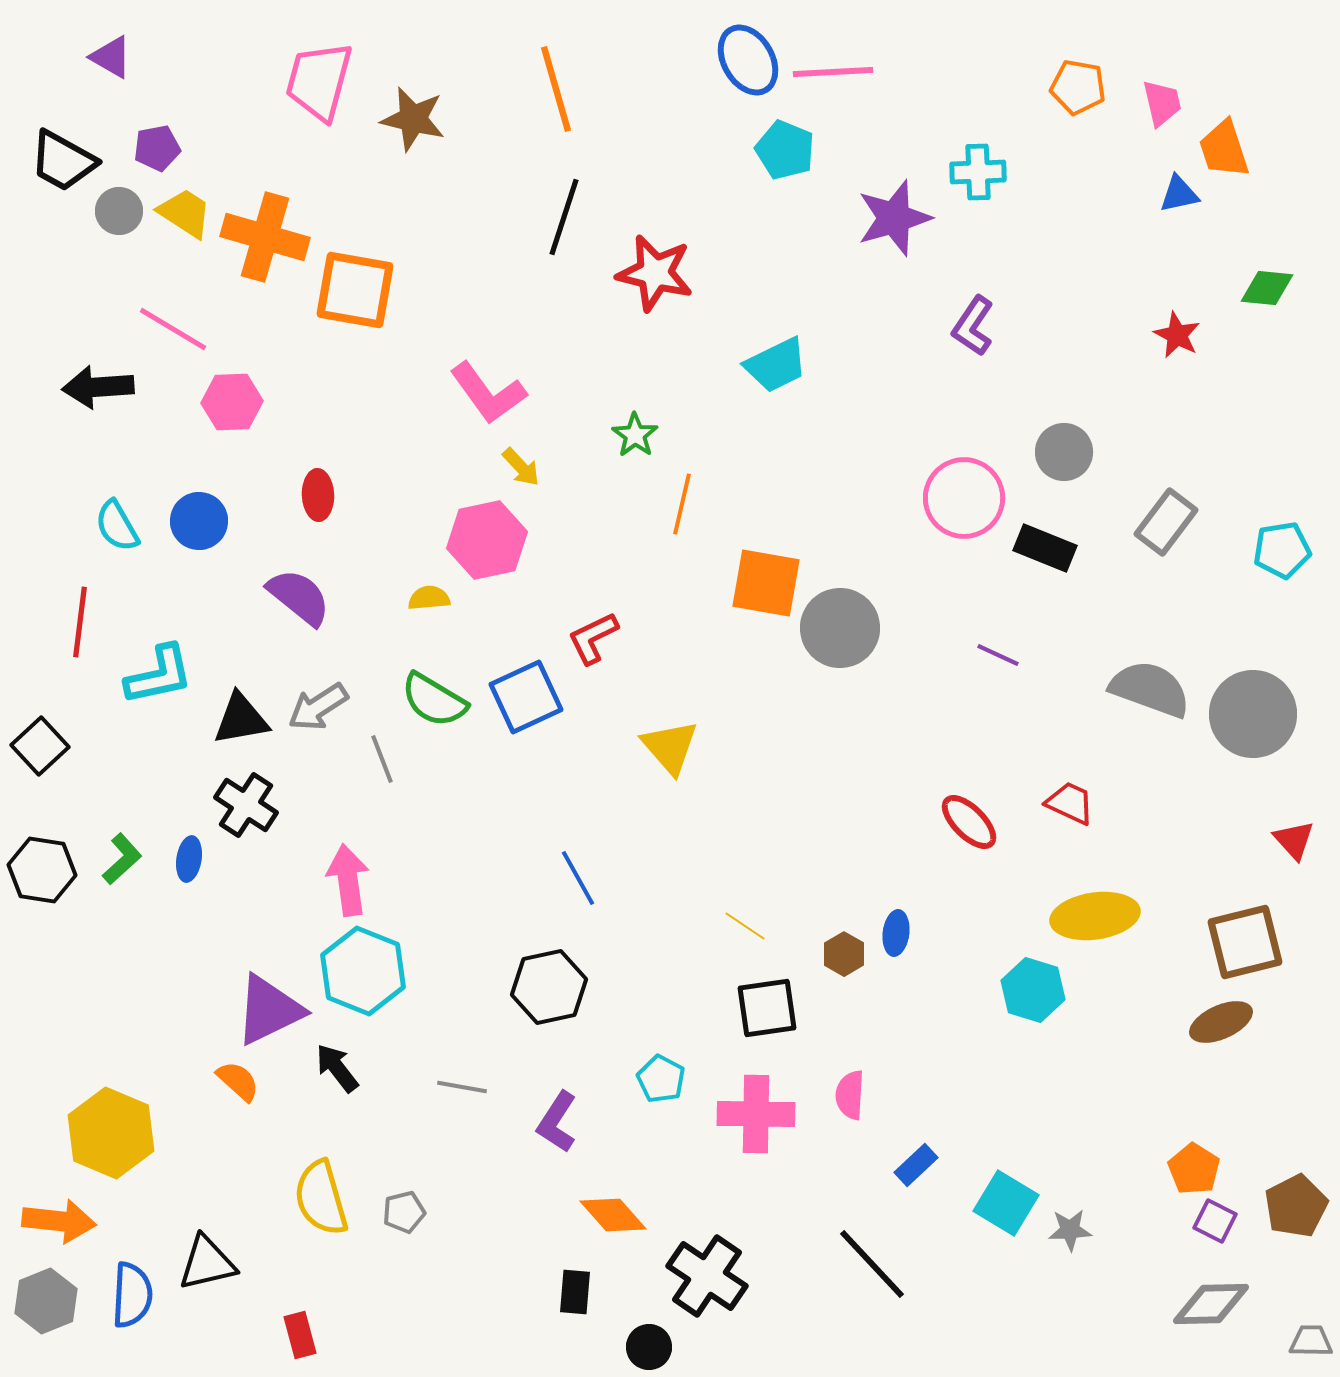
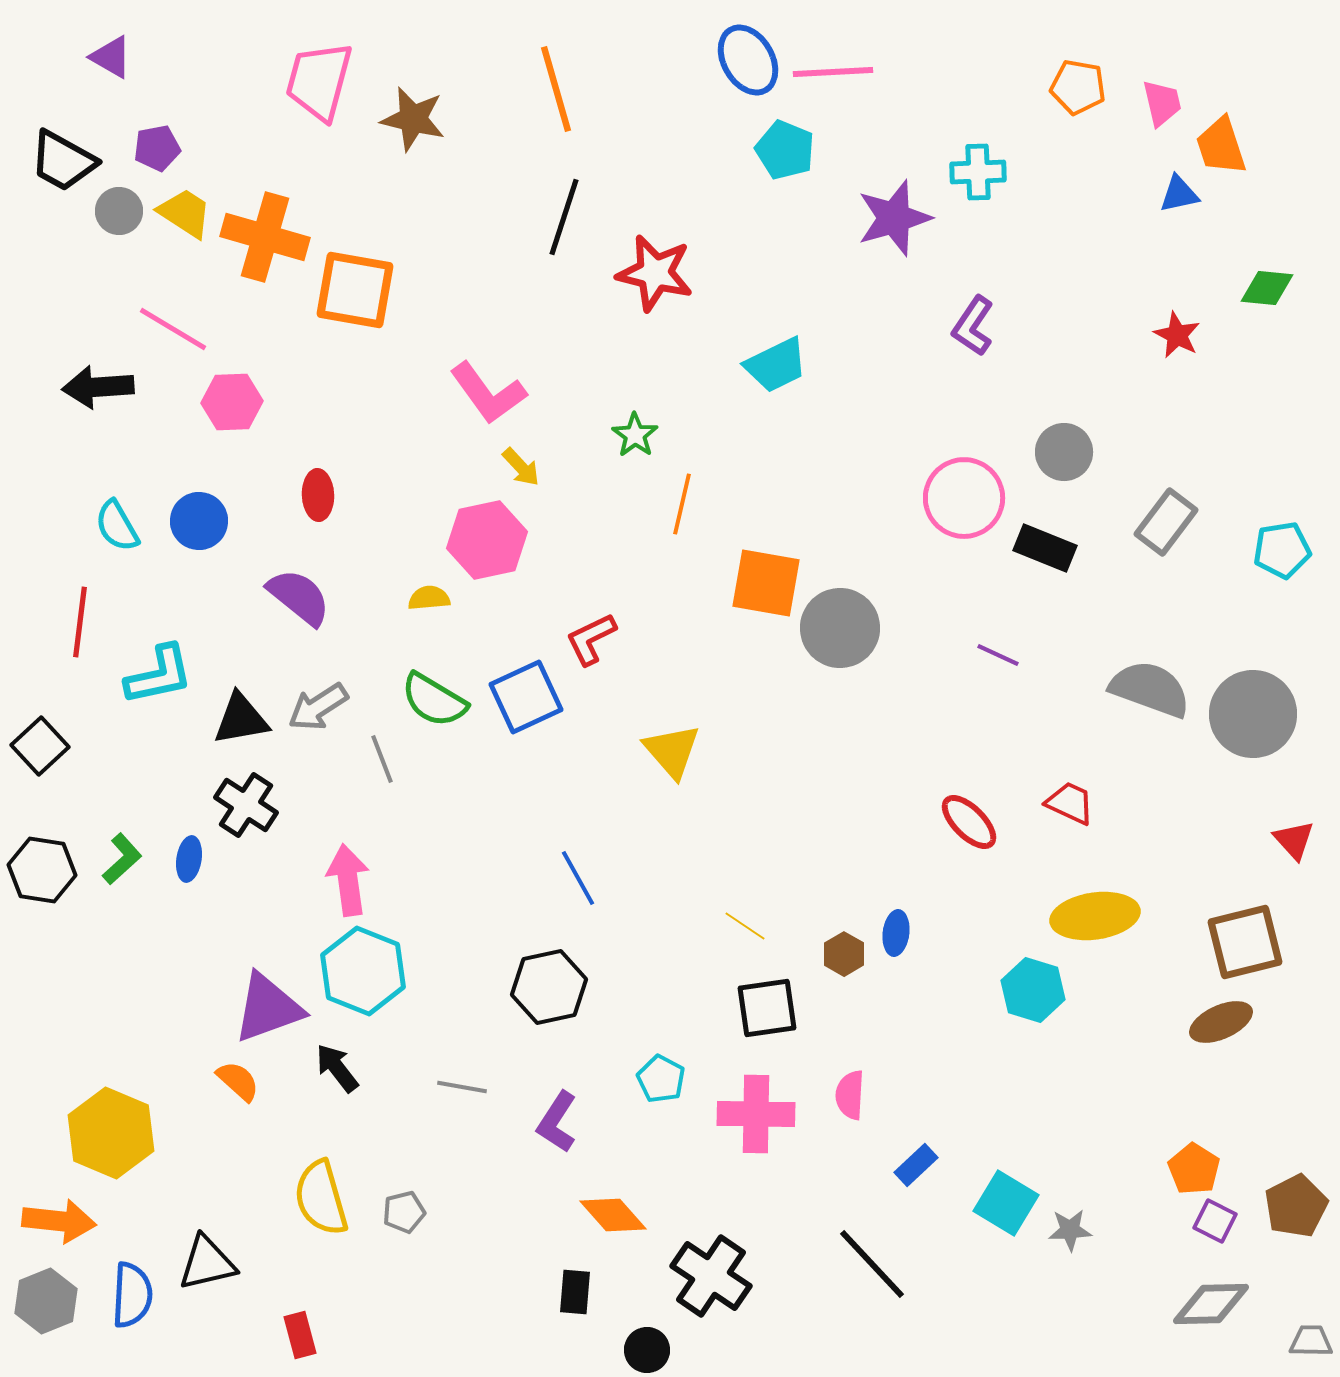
orange trapezoid at (1224, 149): moved 3 px left, 3 px up
red L-shape at (593, 638): moved 2 px left, 1 px down
yellow triangle at (670, 747): moved 2 px right, 4 px down
purple triangle at (269, 1010): moved 1 px left, 2 px up; rotated 6 degrees clockwise
black cross at (707, 1276): moved 4 px right
black circle at (649, 1347): moved 2 px left, 3 px down
